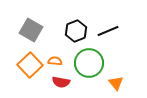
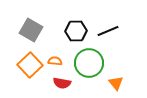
black hexagon: rotated 20 degrees clockwise
red semicircle: moved 1 px right, 1 px down
